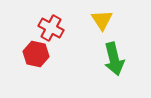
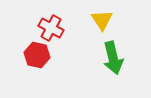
red hexagon: moved 1 px right, 1 px down
green arrow: moved 1 px left, 1 px up
